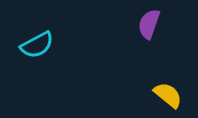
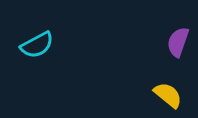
purple semicircle: moved 29 px right, 18 px down
